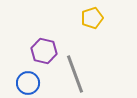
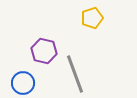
blue circle: moved 5 px left
